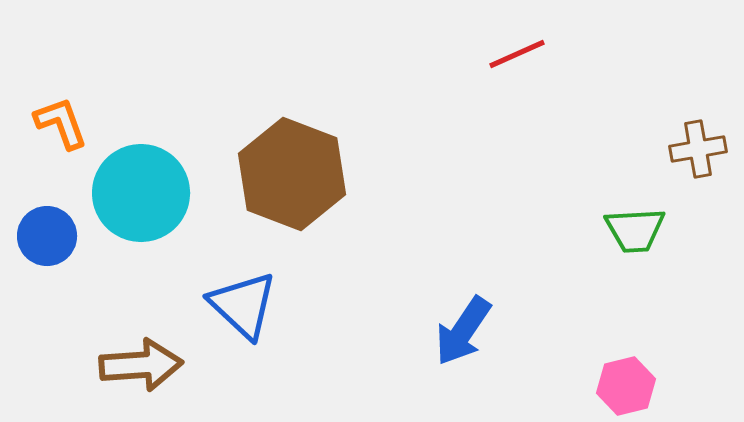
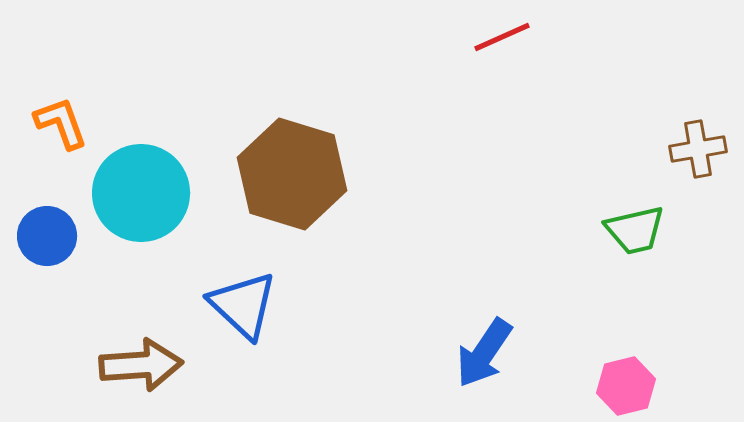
red line: moved 15 px left, 17 px up
brown hexagon: rotated 4 degrees counterclockwise
green trapezoid: rotated 10 degrees counterclockwise
blue arrow: moved 21 px right, 22 px down
